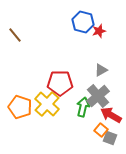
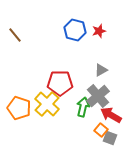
blue hexagon: moved 8 px left, 8 px down
orange pentagon: moved 1 px left, 1 px down
